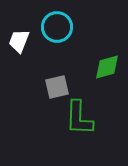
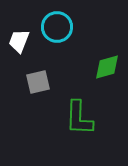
gray square: moved 19 px left, 5 px up
